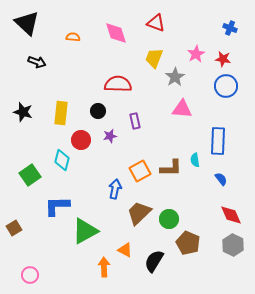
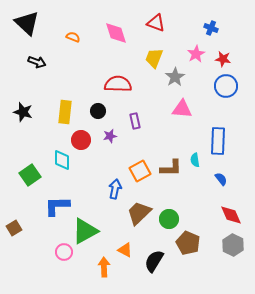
blue cross: moved 19 px left
orange semicircle: rotated 16 degrees clockwise
yellow rectangle: moved 4 px right, 1 px up
cyan diamond: rotated 15 degrees counterclockwise
pink circle: moved 34 px right, 23 px up
